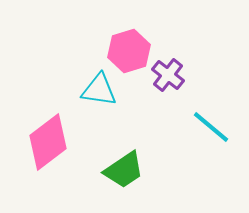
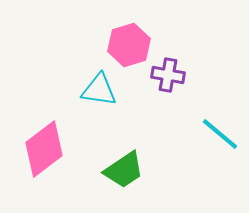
pink hexagon: moved 6 px up
purple cross: rotated 28 degrees counterclockwise
cyan line: moved 9 px right, 7 px down
pink diamond: moved 4 px left, 7 px down
